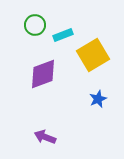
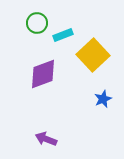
green circle: moved 2 px right, 2 px up
yellow square: rotated 12 degrees counterclockwise
blue star: moved 5 px right
purple arrow: moved 1 px right, 2 px down
